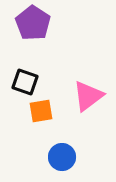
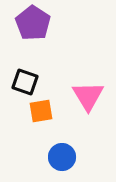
pink triangle: rotated 24 degrees counterclockwise
